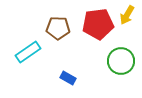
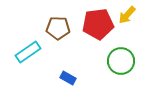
yellow arrow: rotated 12 degrees clockwise
